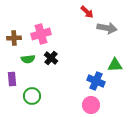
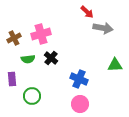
gray arrow: moved 4 px left
brown cross: rotated 24 degrees counterclockwise
blue cross: moved 17 px left, 2 px up
pink circle: moved 11 px left, 1 px up
